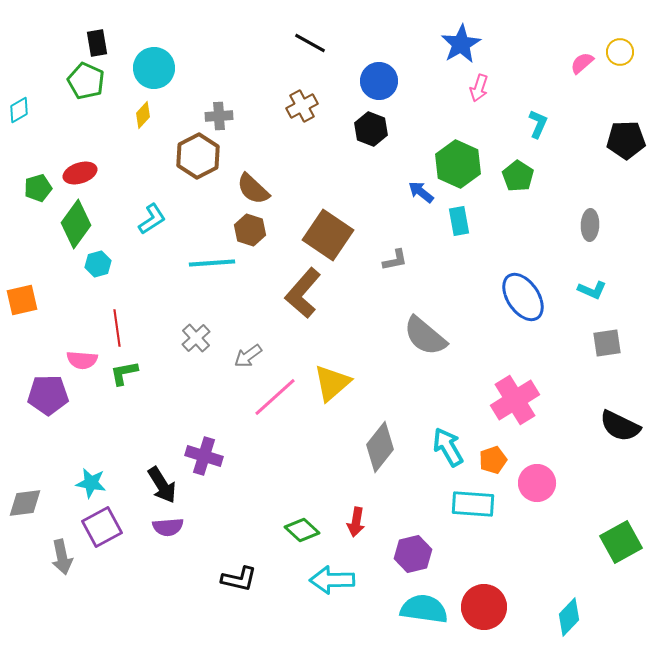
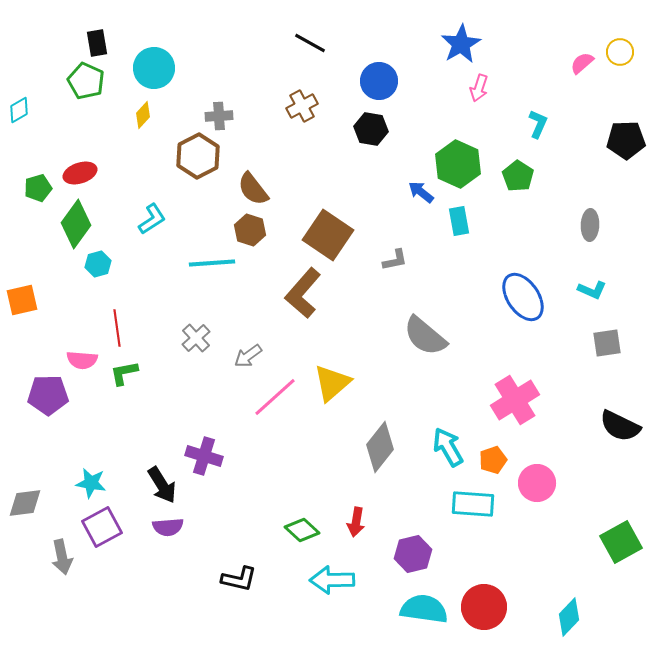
black hexagon at (371, 129): rotated 12 degrees counterclockwise
brown semicircle at (253, 189): rotated 9 degrees clockwise
